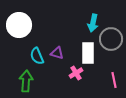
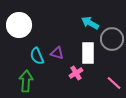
cyan arrow: moved 3 px left; rotated 108 degrees clockwise
gray circle: moved 1 px right
pink line: moved 3 px down; rotated 35 degrees counterclockwise
